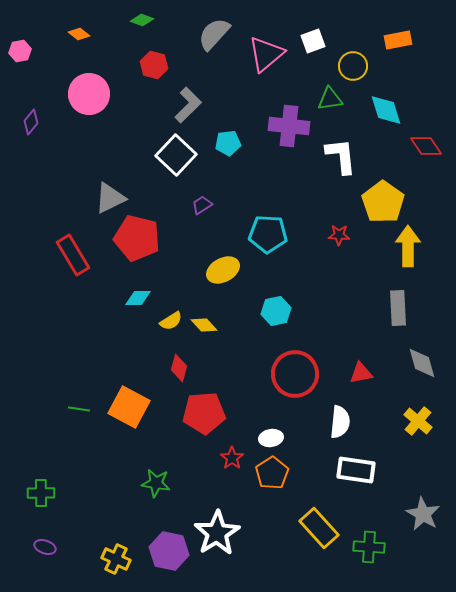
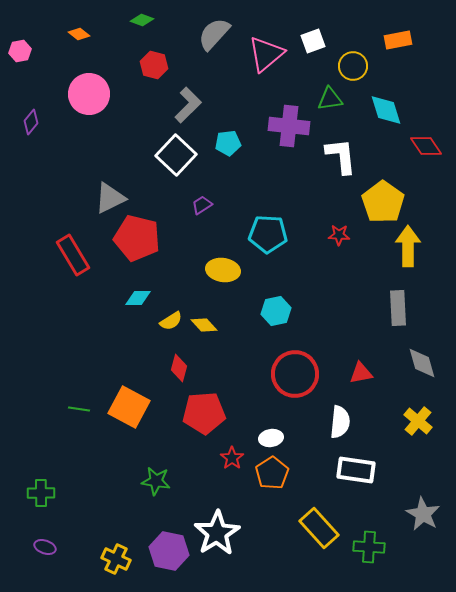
yellow ellipse at (223, 270): rotated 36 degrees clockwise
green star at (156, 483): moved 2 px up
